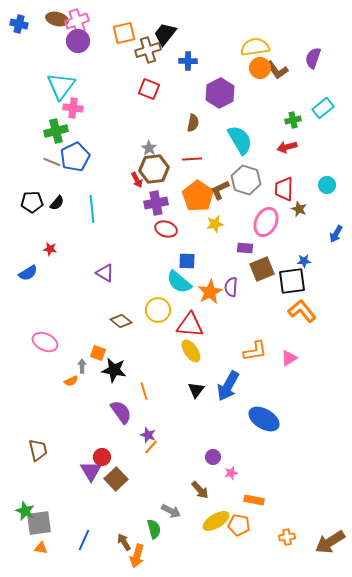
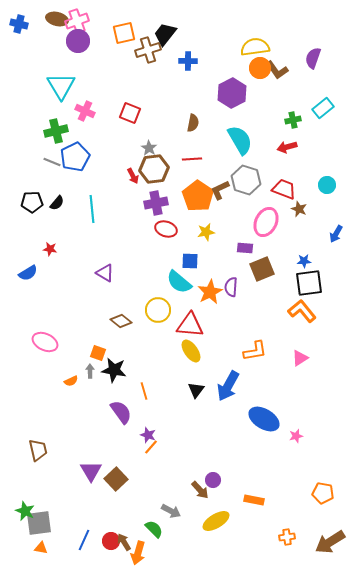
cyan triangle at (61, 86): rotated 8 degrees counterclockwise
red square at (149, 89): moved 19 px left, 24 px down
purple hexagon at (220, 93): moved 12 px right
pink cross at (73, 108): moved 12 px right, 3 px down; rotated 18 degrees clockwise
red arrow at (137, 180): moved 4 px left, 4 px up
red trapezoid at (284, 189): rotated 110 degrees clockwise
yellow star at (215, 224): moved 9 px left, 8 px down
blue square at (187, 261): moved 3 px right
black square at (292, 281): moved 17 px right, 2 px down
pink triangle at (289, 358): moved 11 px right
gray arrow at (82, 366): moved 8 px right, 5 px down
red circle at (102, 457): moved 9 px right, 84 px down
purple circle at (213, 457): moved 23 px down
pink star at (231, 473): moved 65 px right, 37 px up
orange pentagon at (239, 525): moved 84 px right, 32 px up
green semicircle at (154, 529): rotated 30 degrees counterclockwise
orange arrow at (137, 556): moved 1 px right, 3 px up
